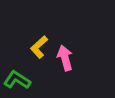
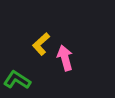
yellow L-shape: moved 2 px right, 3 px up
